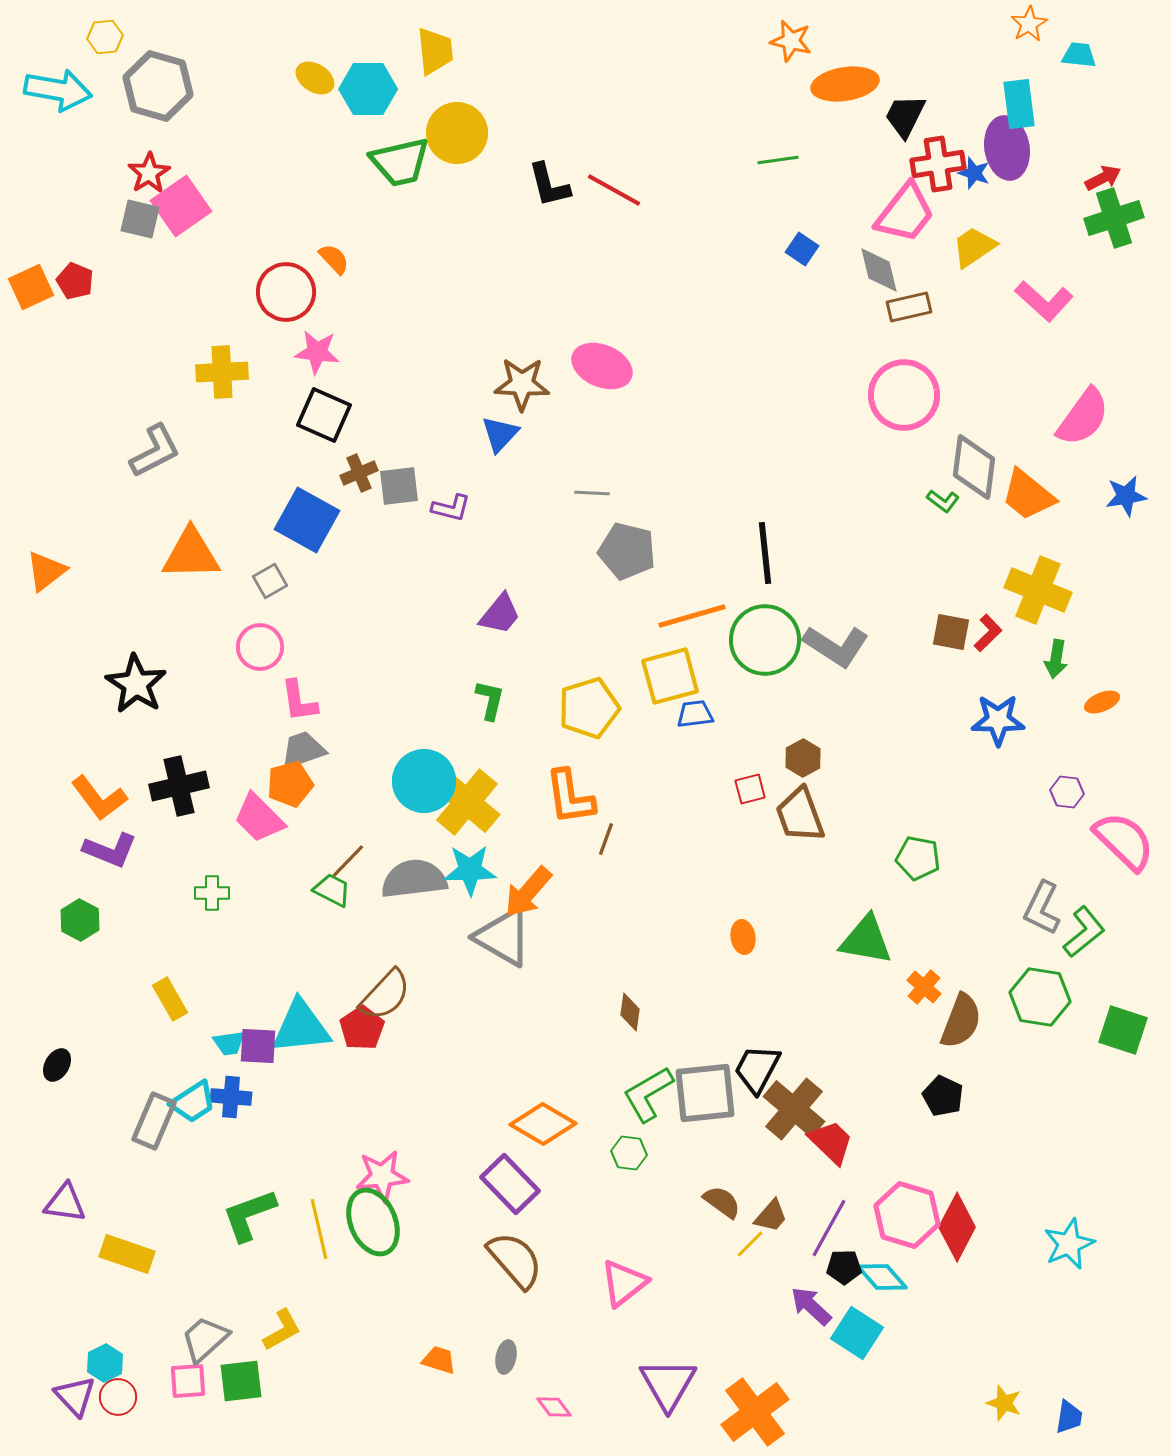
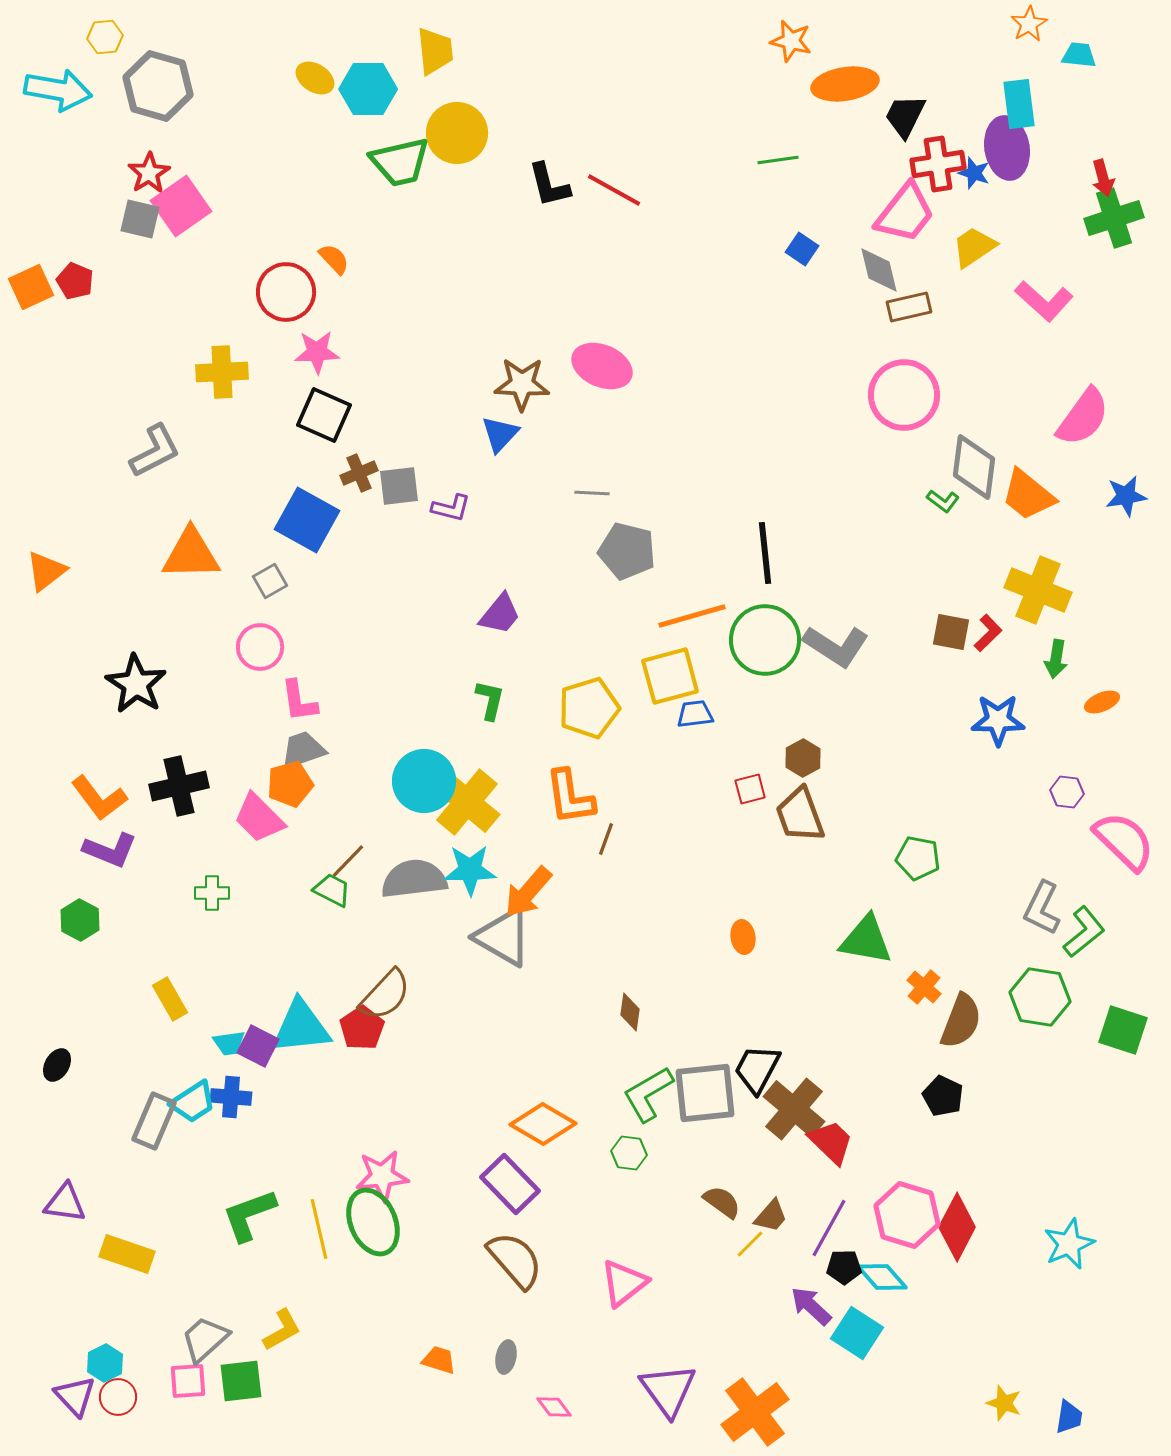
red arrow at (1103, 178): rotated 102 degrees clockwise
pink star at (317, 352): rotated 9 degrees counterclockwise
purple square at (258, 1046): rotated 24 degrees clockwise
purple triangle at (668, 1384): moved 6 px down; rotated 6 degrees counterclockwise
